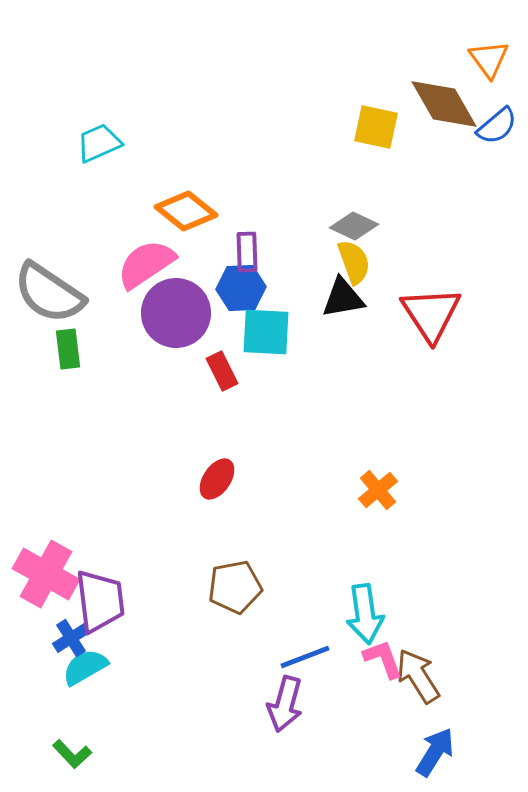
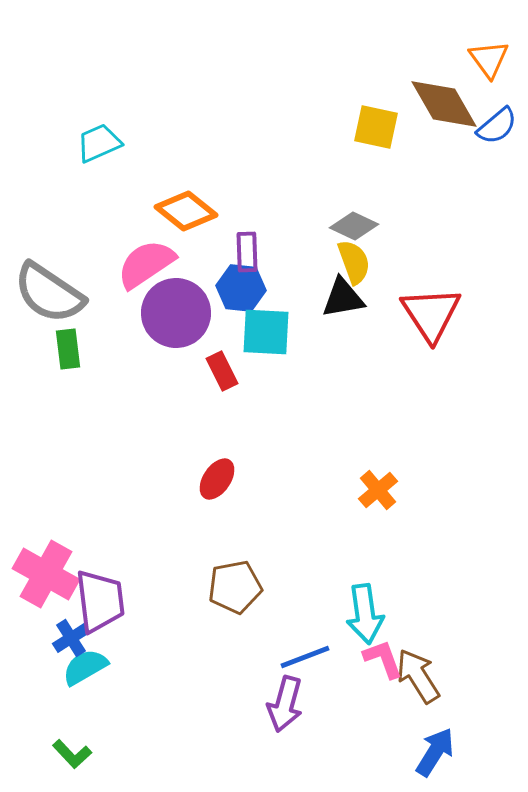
blue hexagon: rotated 9 degrees clockwise
